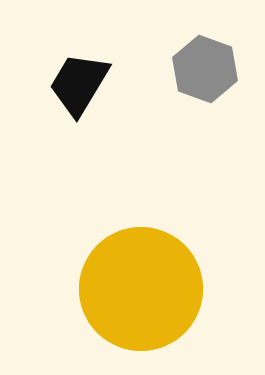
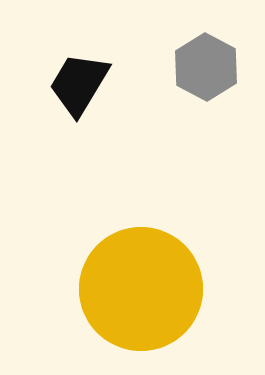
gray hexagon: moved 1 px right, 2 px up; rotated 8 degrees clockwise
